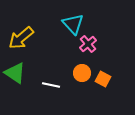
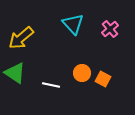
pink cross: moved 22 px right, 15 px up
